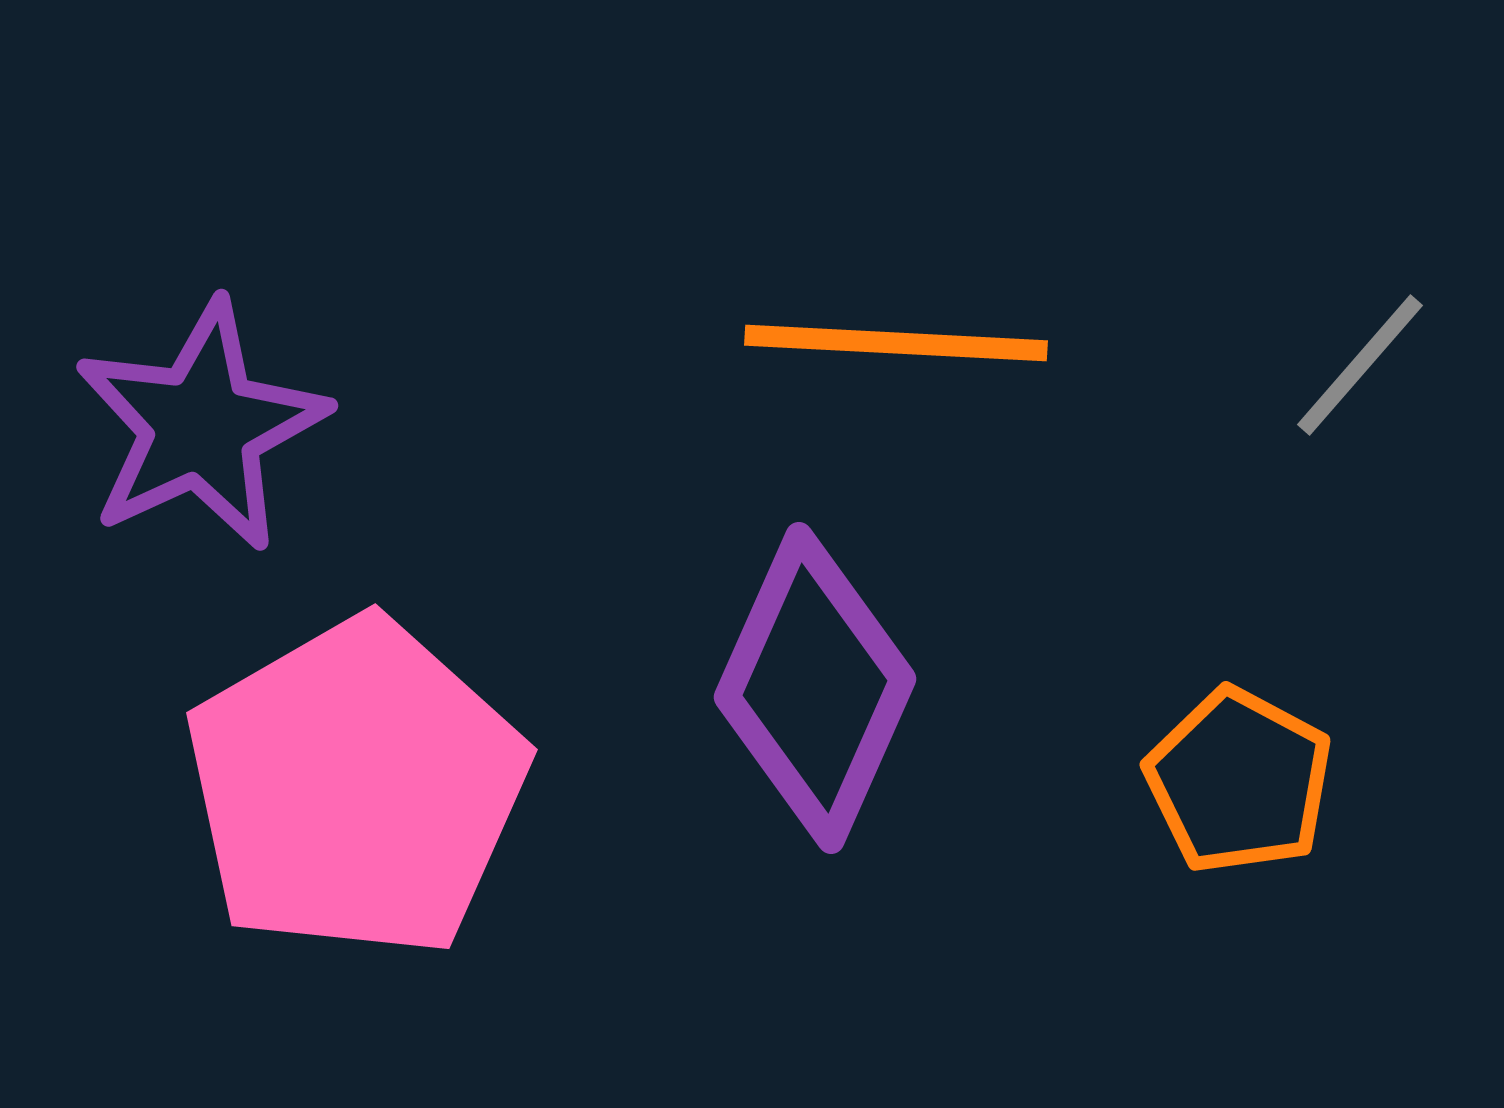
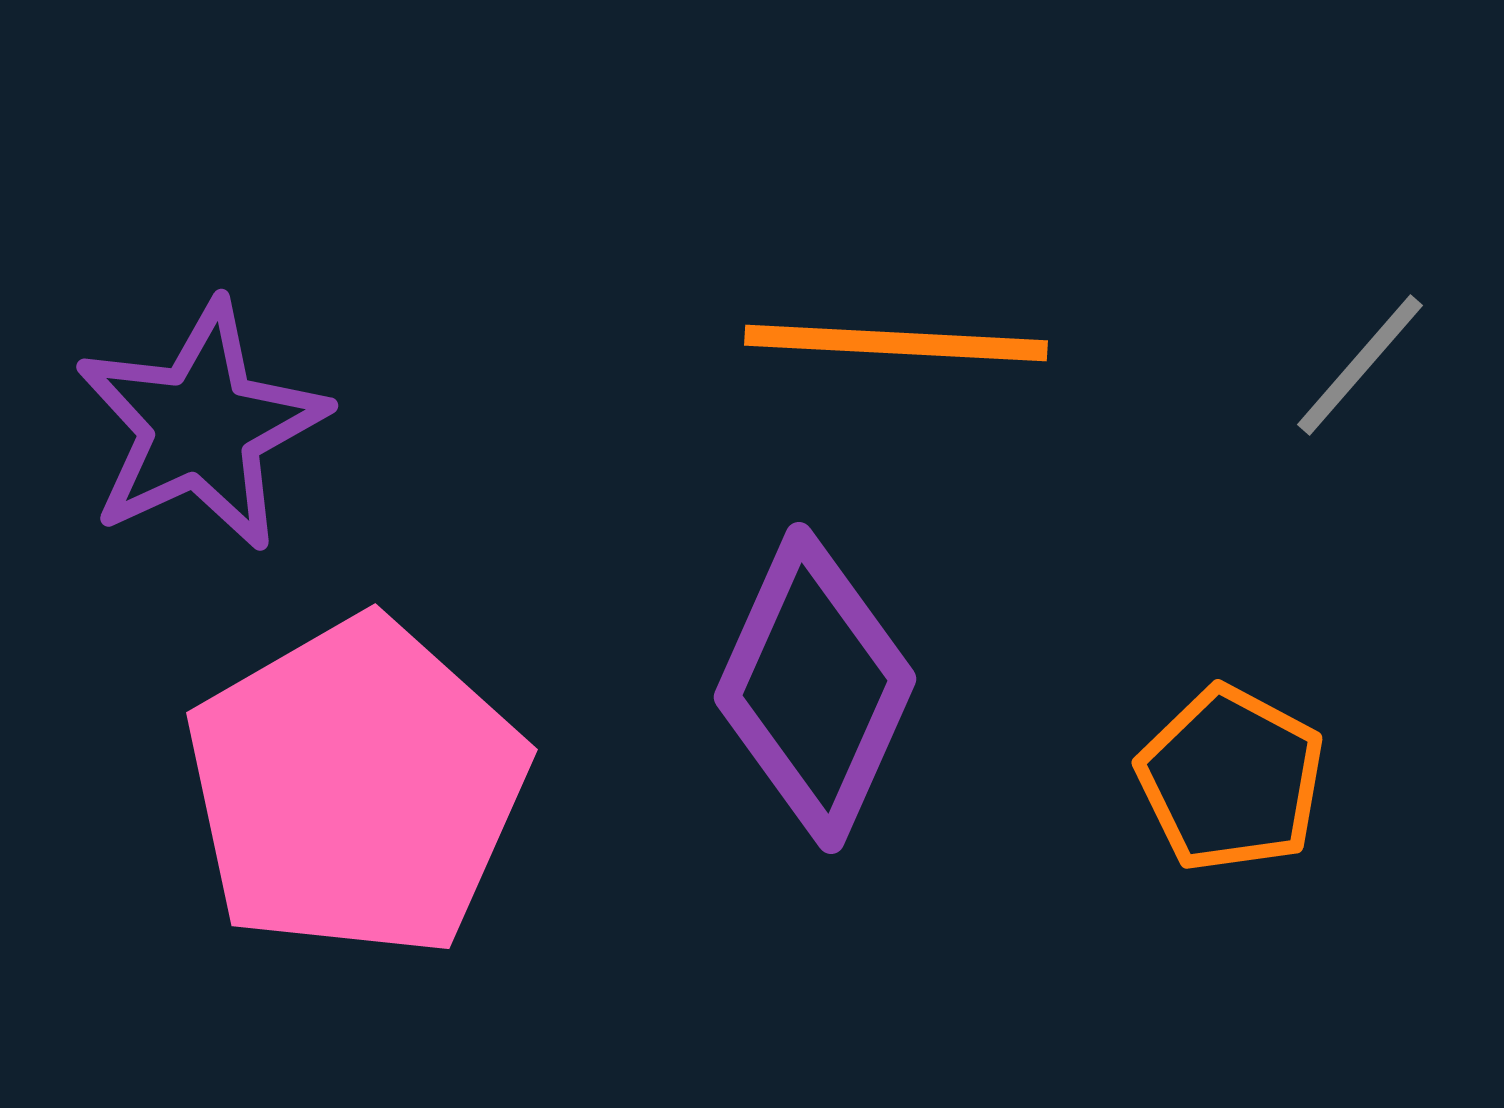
orange pentagon: moved 8 px left, 2 px up
